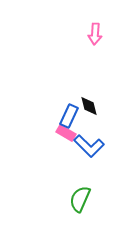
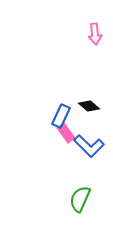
pink arrow: rotated 10 degrees counterclockwise
black diamond: rotated 35 degrees counterclockwise
blue rectangle: moved 8 px left
pink rectangle: rotated 24 degrees clockwise
